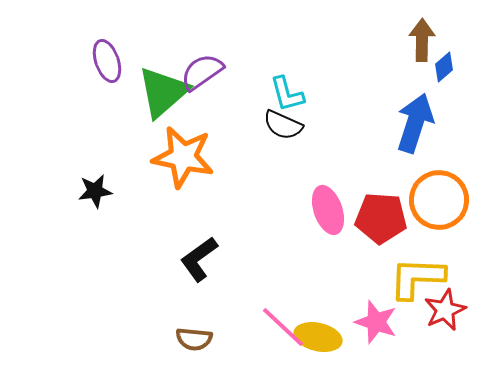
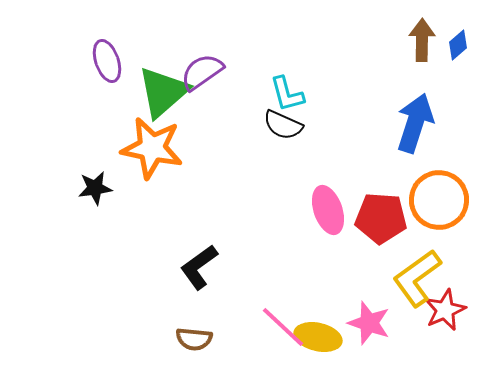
blue diamond: moved 14 px right, 22 px up
orange star: moved 31 px left, 9 px up
black star: moved 3 px up
black L-shape: moved 8 px down
yellow L-shape: rotated 38 degrees counterclockwise
pink star: moved 7 px left, 1 px down
